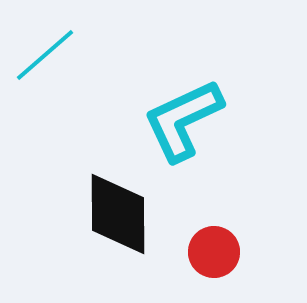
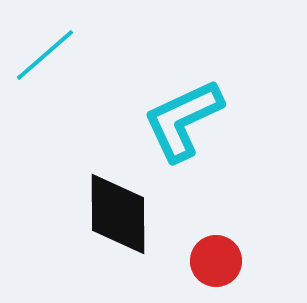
red circle: moved 2 px right, 9 px down
